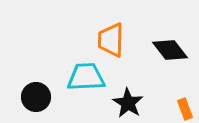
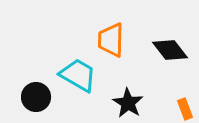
cyan trapezoid: moved 8 px left, 2 px up; rotated 33 degrees clockwise
